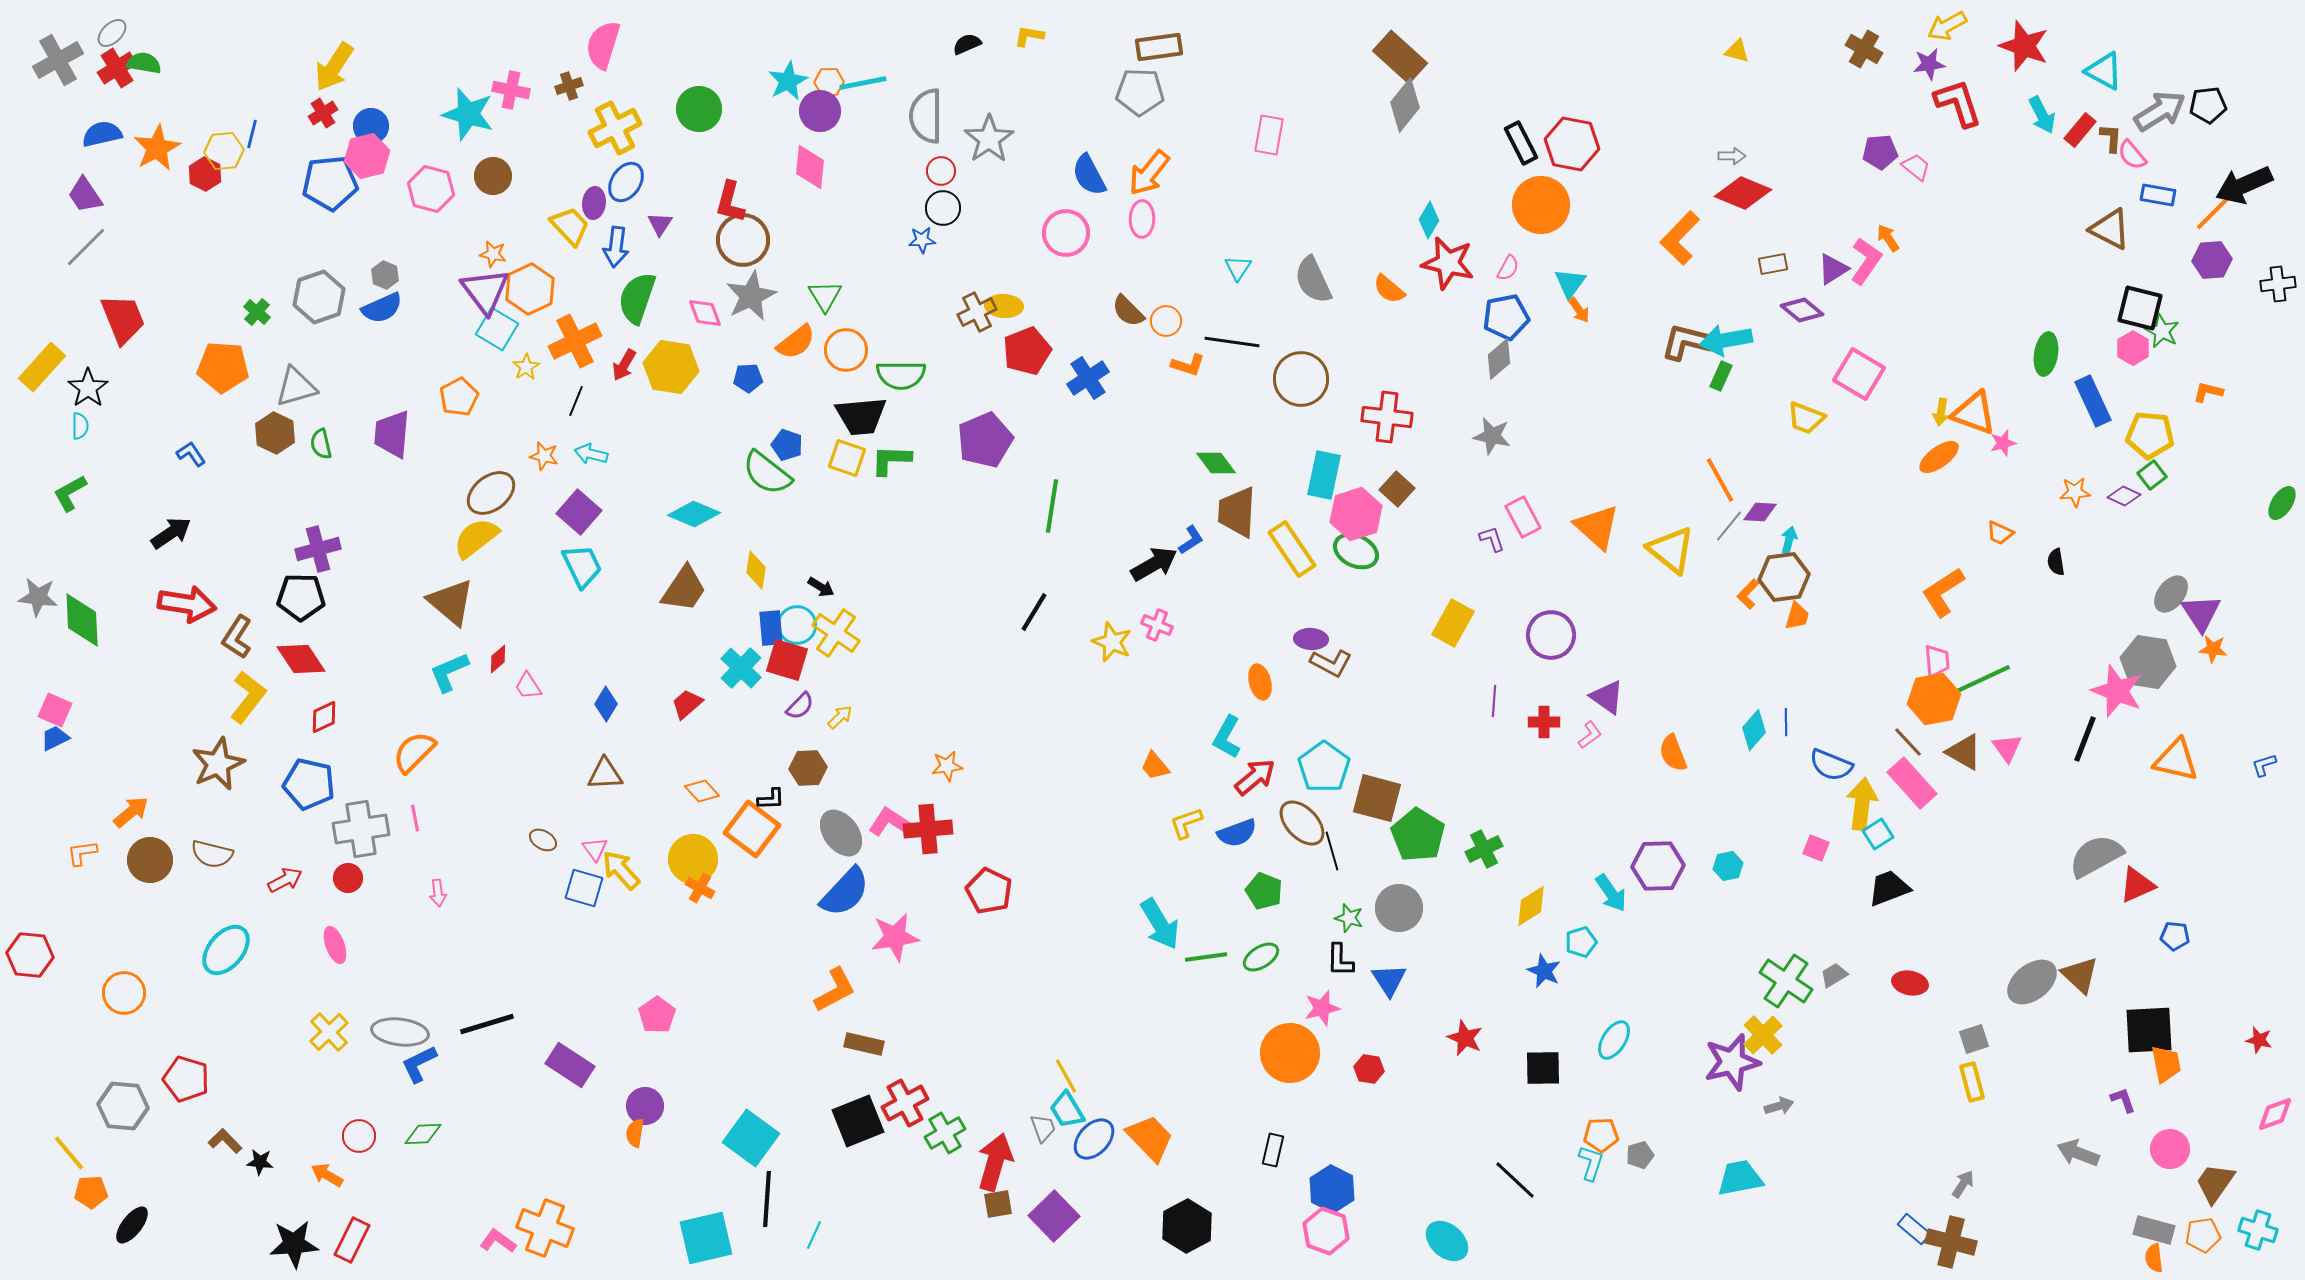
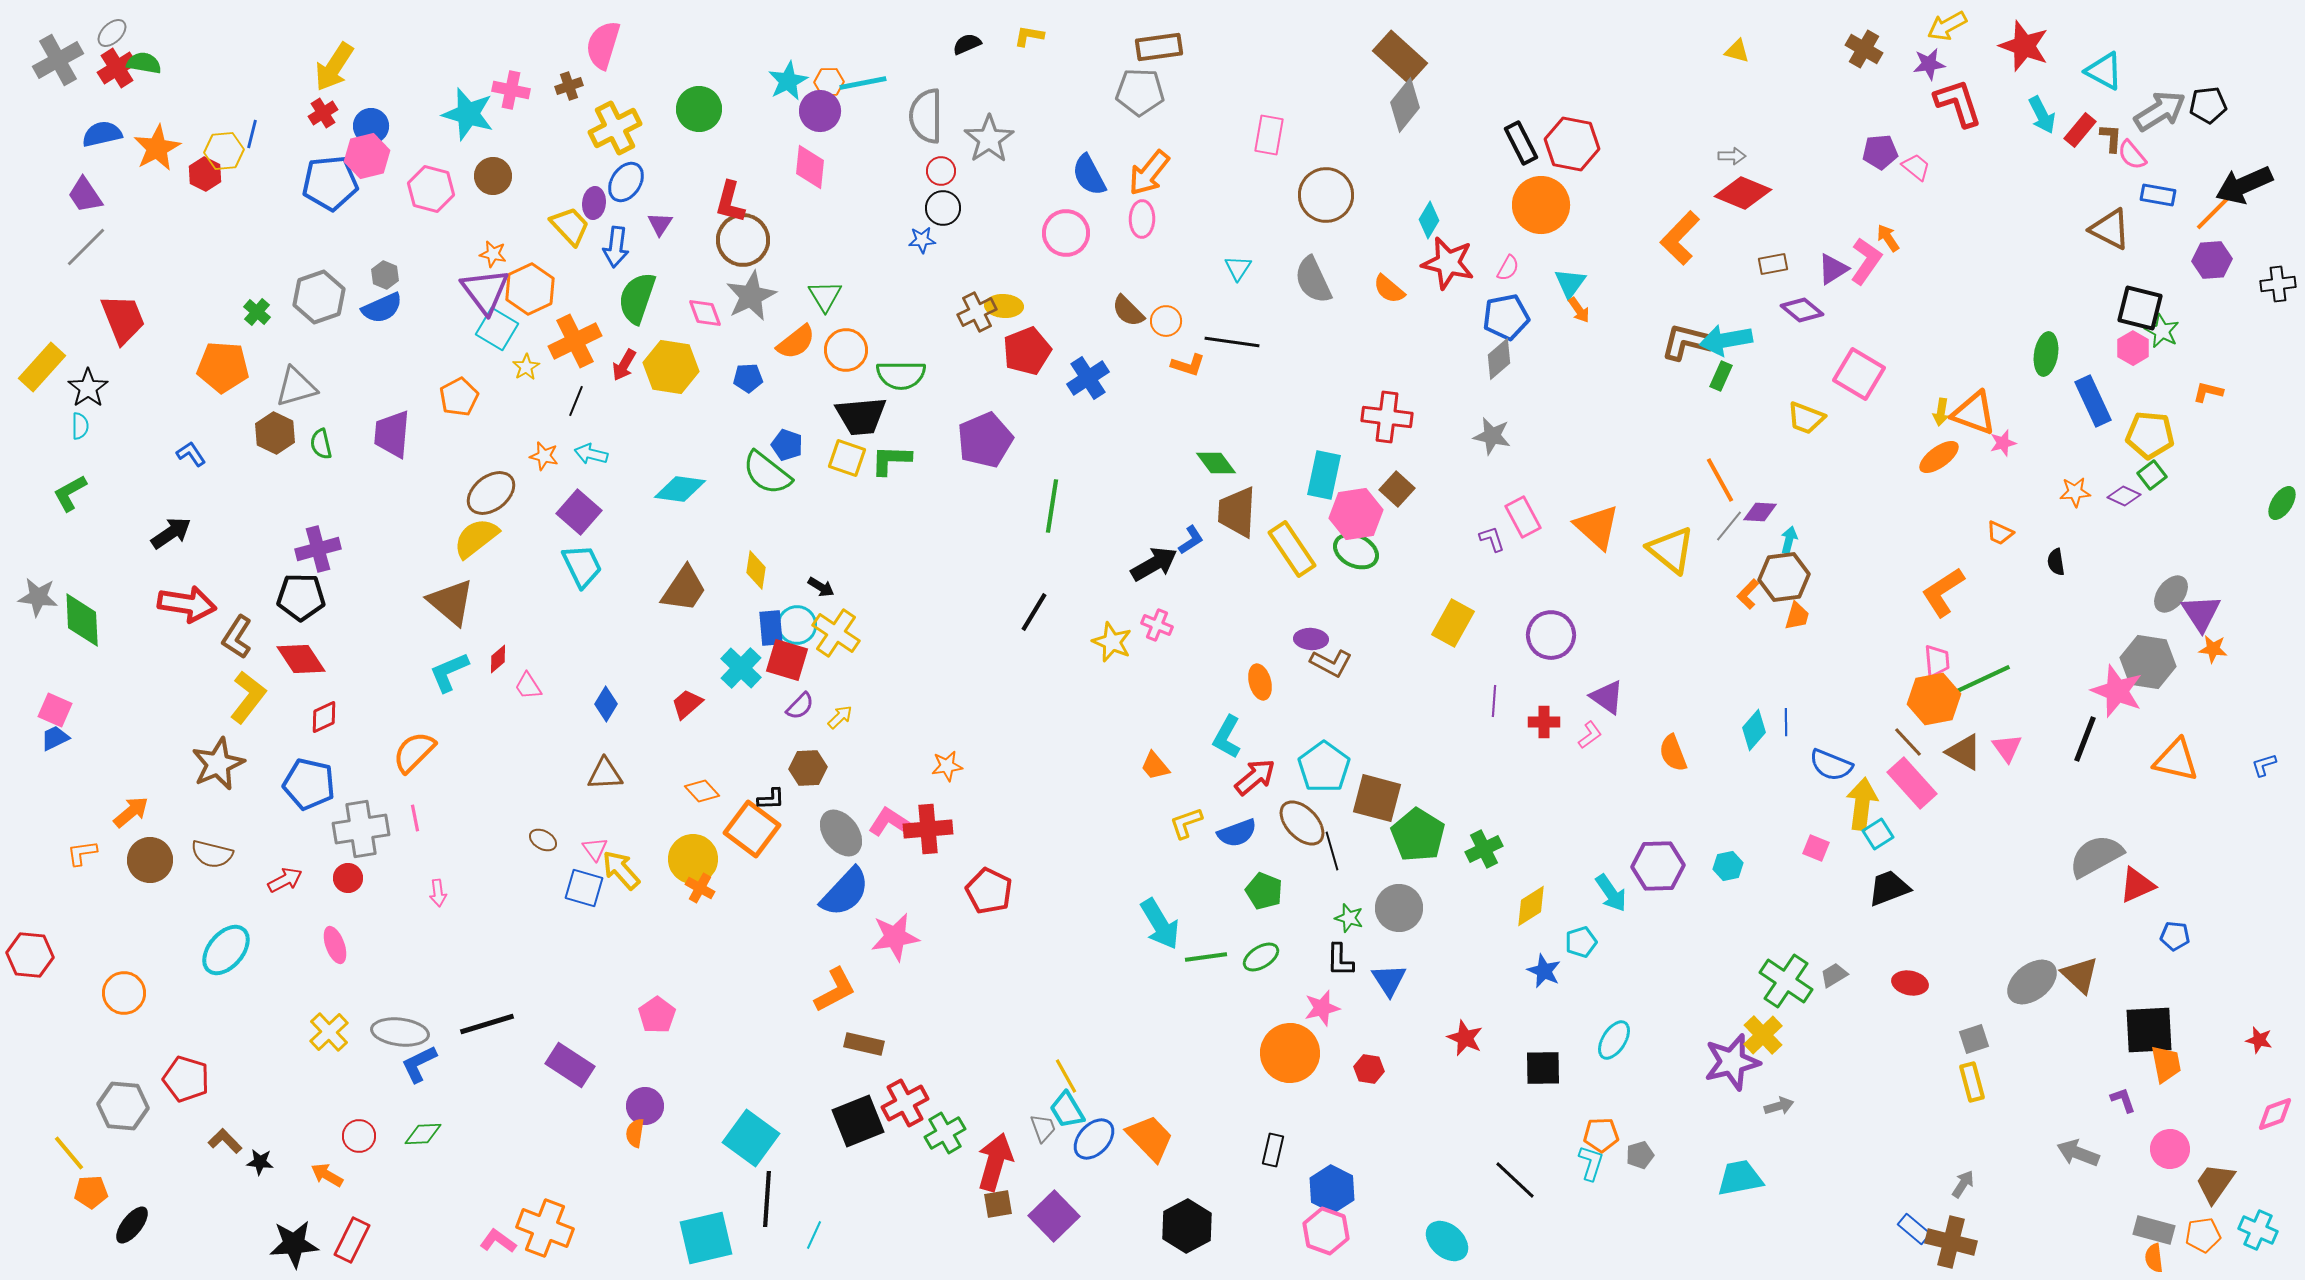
brown circle at (1301, 379): moved 25 px right, 184 px up
cyan diamond at (694, 514): moved 14 px left, 25 px up; rotated 15 degrees counterclockwise
pink hexagon at (1356, 514): rotated 9 degrees clockwise
cyan cross at (2258, 1230): rotated 6 degrees clockwise
